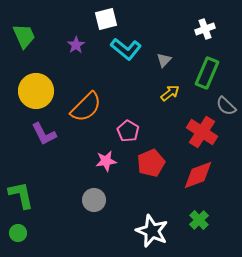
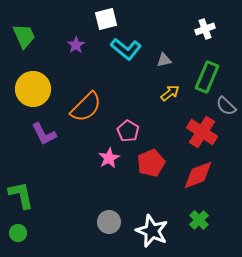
gray triangle: rotated 35 degrees clockwise
green rectangle: moved 4 px down
yellow circle: moved 3 px left, 2 px up
pink star: moved 3 px right, 3 px up; rotated 20 degrees counterclockwise
gray circle: moved 15 px right, 22 px down
